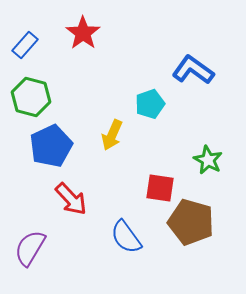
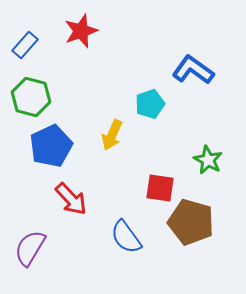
red star: moved 2 px left, 2 px up; rotated 16 degrees clockwise
